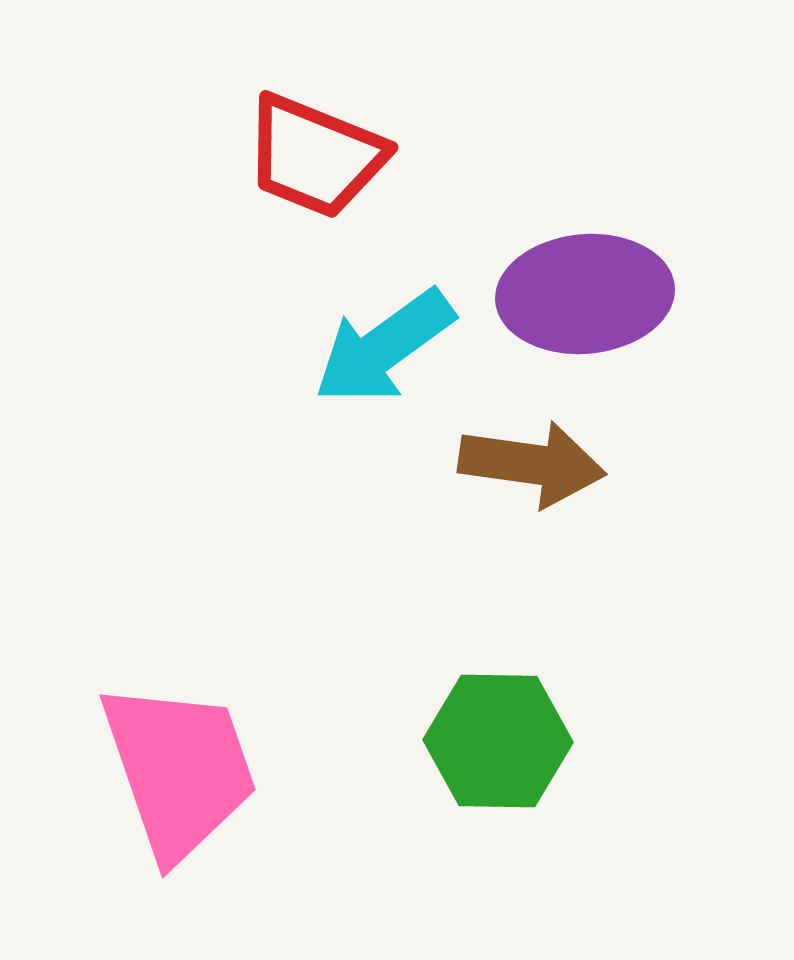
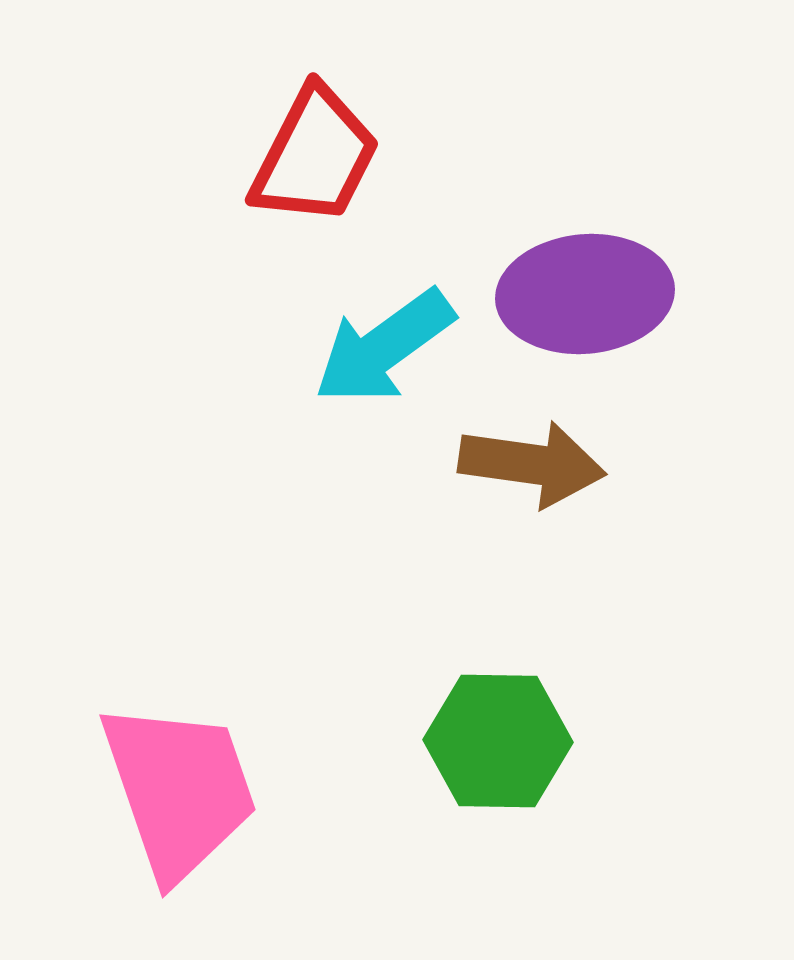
red trapezoid: rotated 85 degrees counterclockwise
pink trapezoid: moved 20 px down
